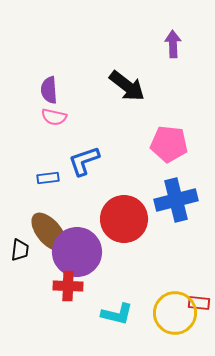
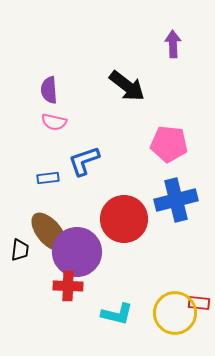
pink semicircle: moved 5 px down
